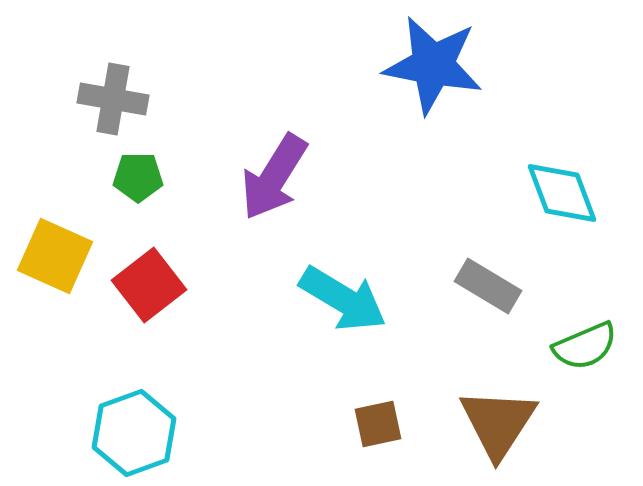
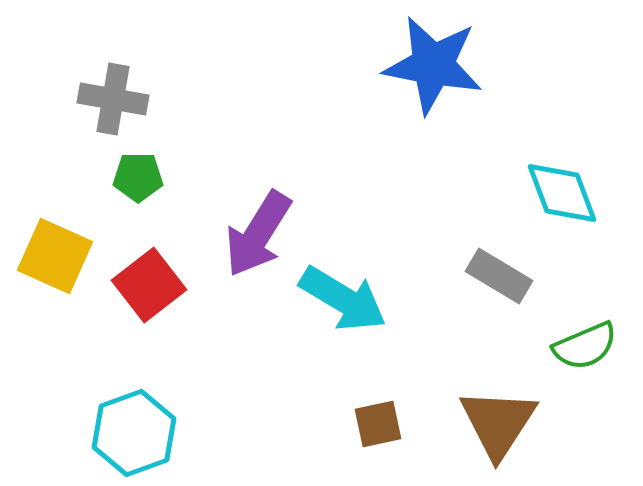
purple arrow: moved 16 px left, 57 px down
gray rectangle: moved 11 px right, 10 px up
